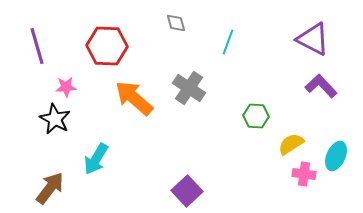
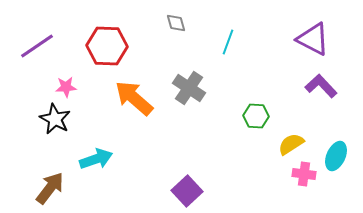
purple line: rotated 72 degrees clockwise
cyan arrow: rotated 140 degrees counterclockwise
